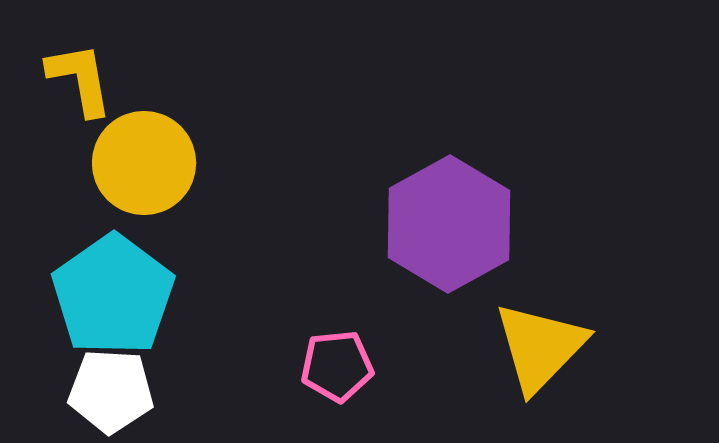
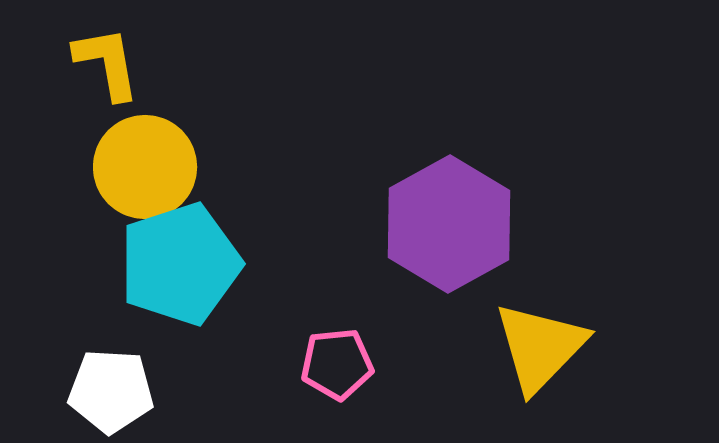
yellow L-shape: moved 27 px right, 16 px up
yellow circle: moved 1 px right, 4 px down
cyan pentagon: moved 67 px right, 31 px up; rotated 17 degrees clockwise
pink pentagon: moved 2 px up
